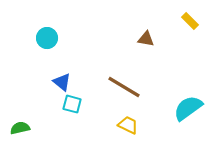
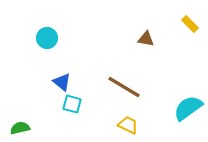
yellow rectangle: moved 3 px down
